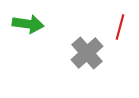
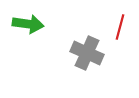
gray cross: rotated 24 degrees counterclockwise
